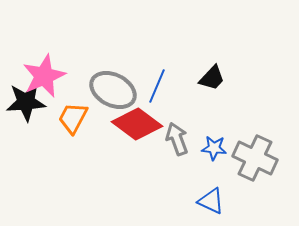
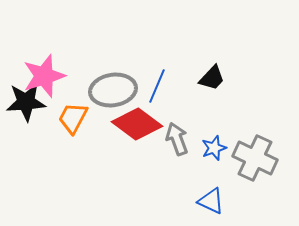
pink star: rotated 6 degrees clockwise
gray ellipse: rotated 36 degrees counterclockwise
blue star: rotated 25 degrees counterclockwise
